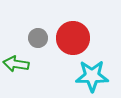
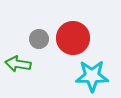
gray circle: moved 1 px right, 1 px down
green arrow: moved 2 px right
